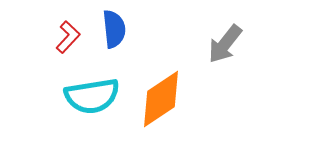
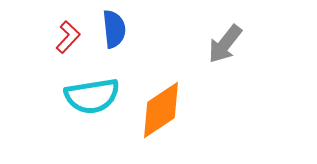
orange diamond: moved 11 px down
